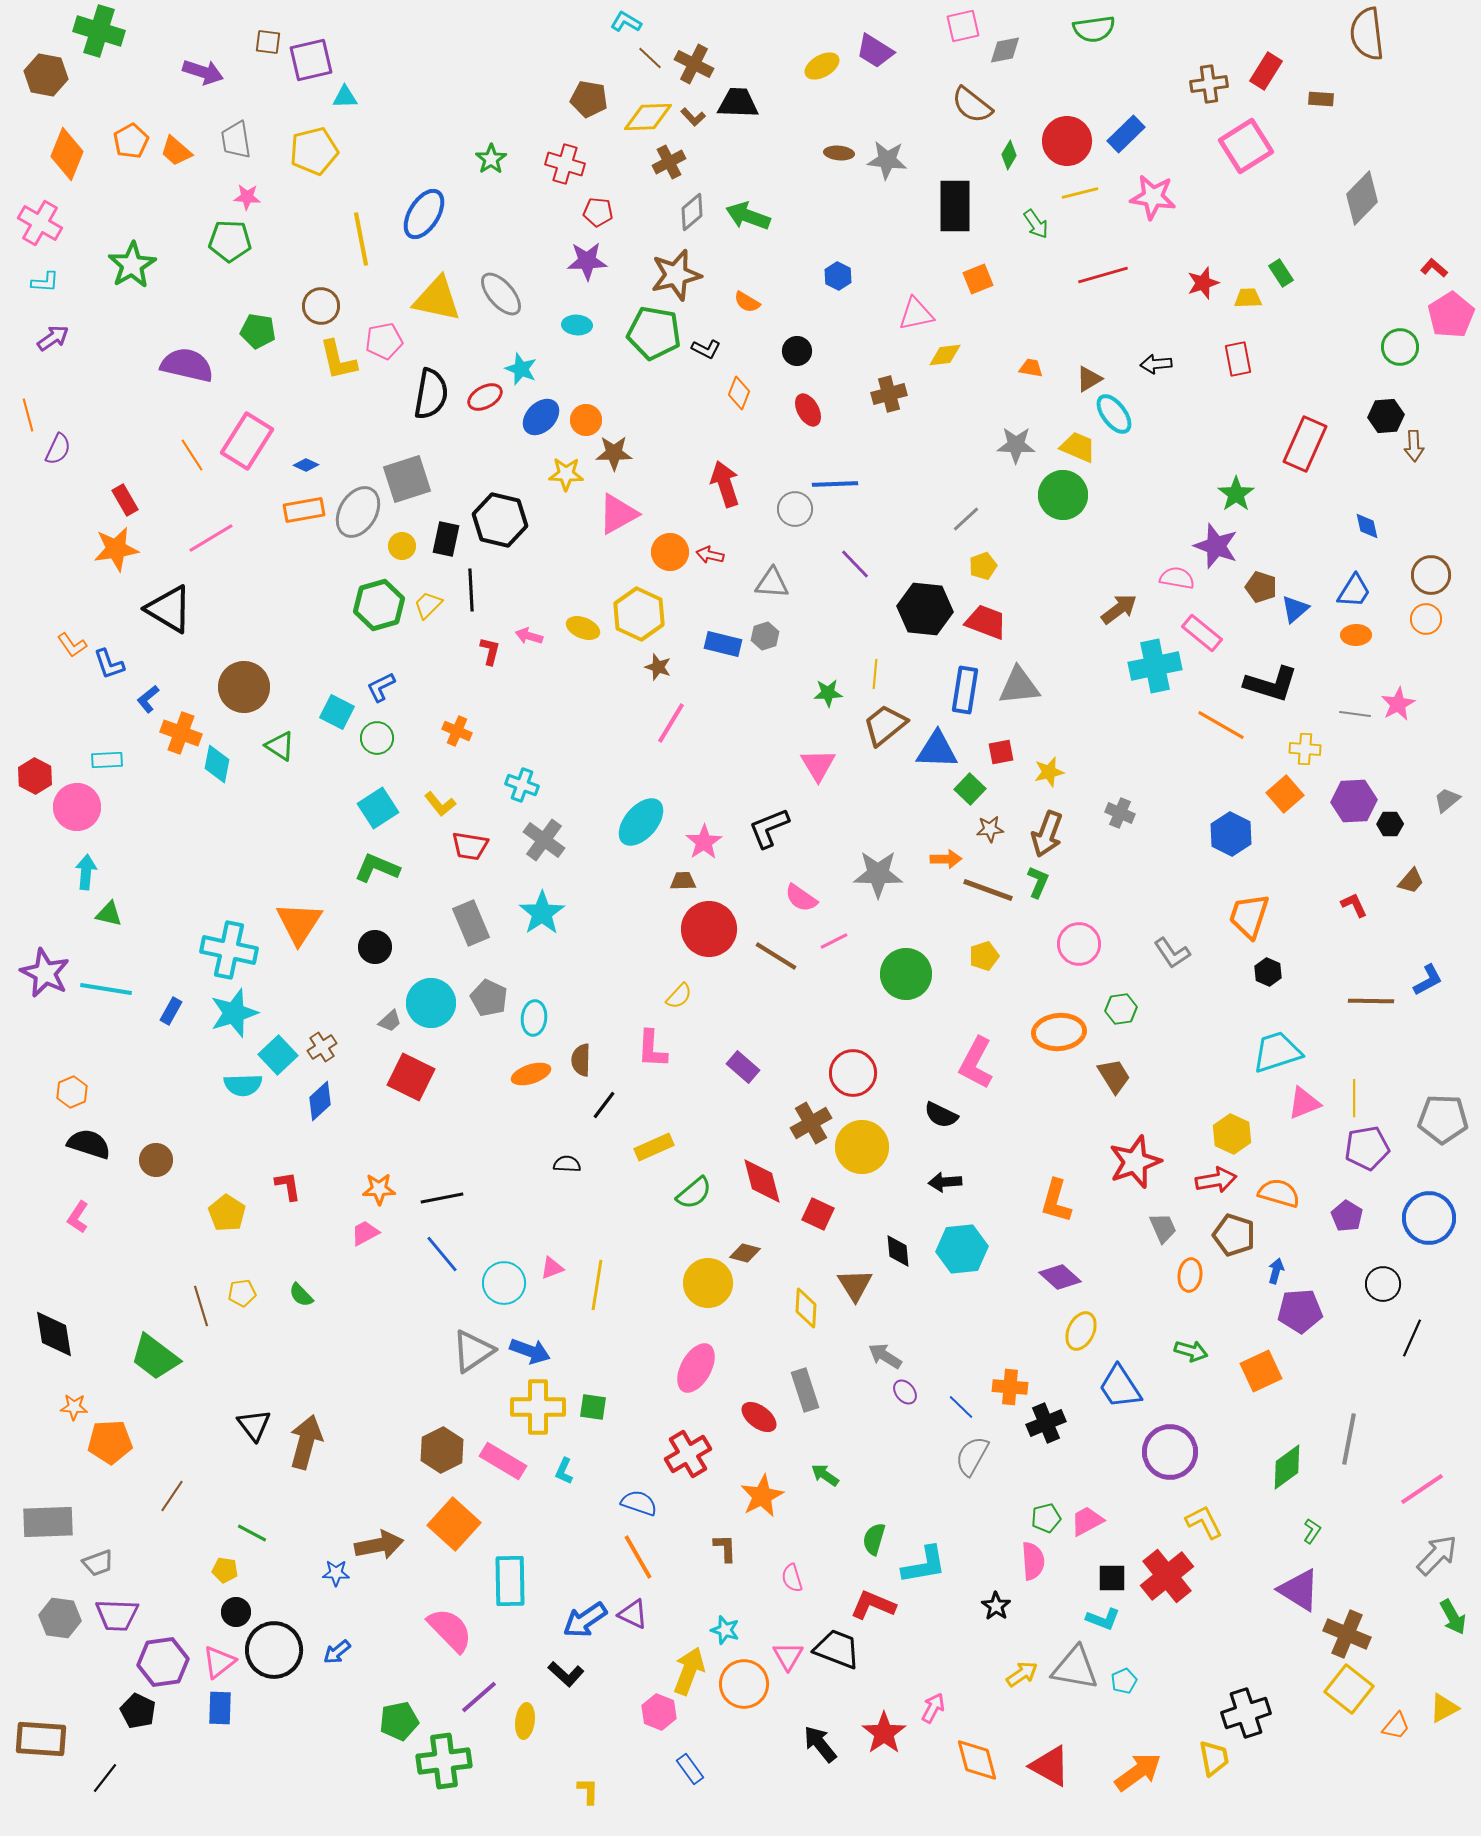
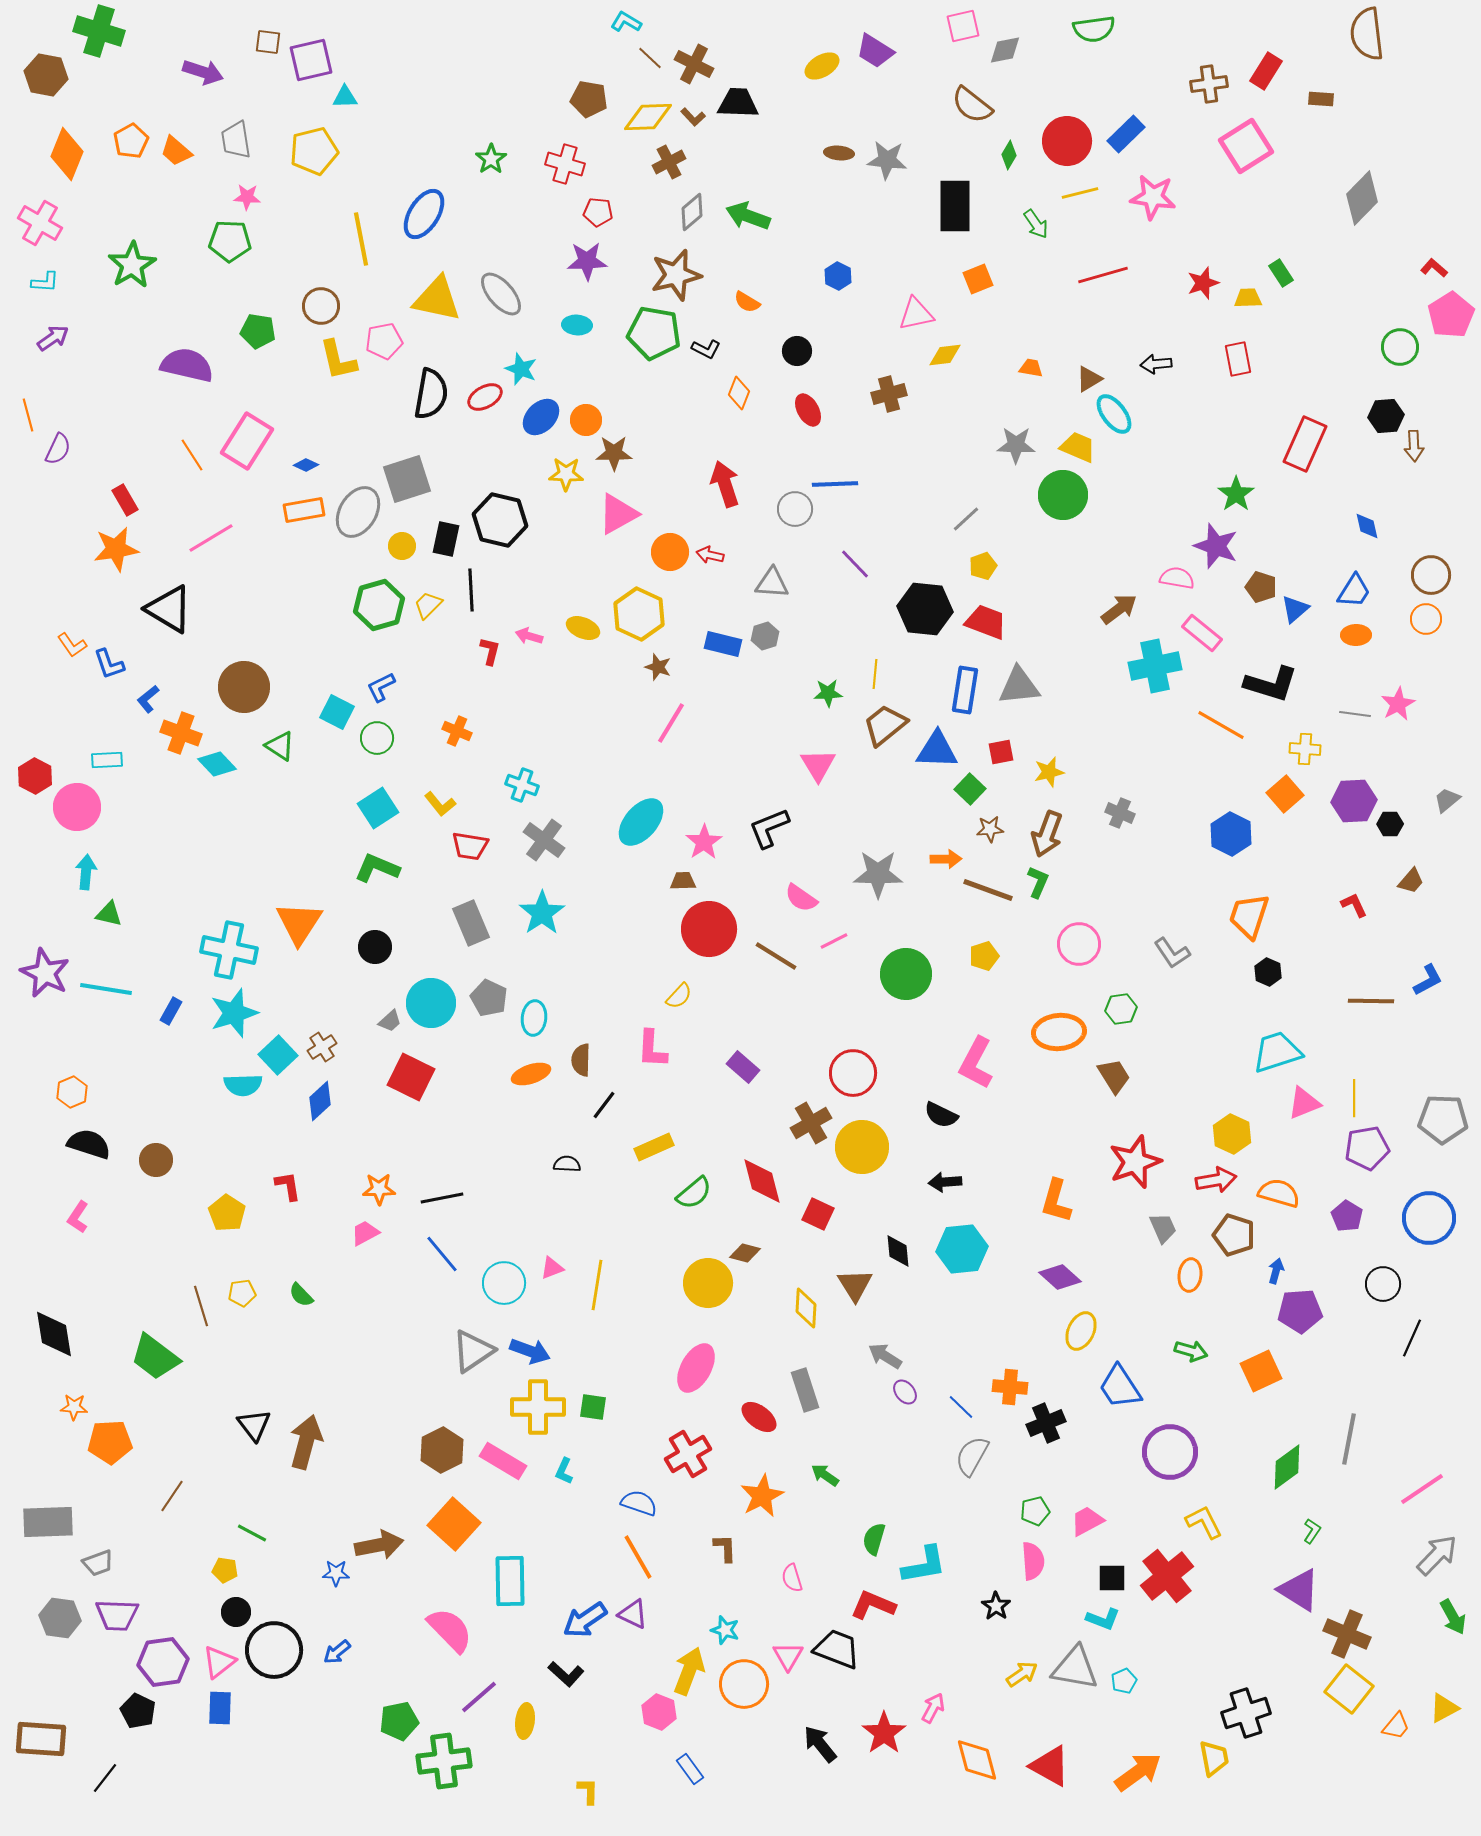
cyan diamond at (217, 764): rotated 54 degrees counterclockwise
green pentagon at (1046, 1518): moved 11 px left, 7 px up
